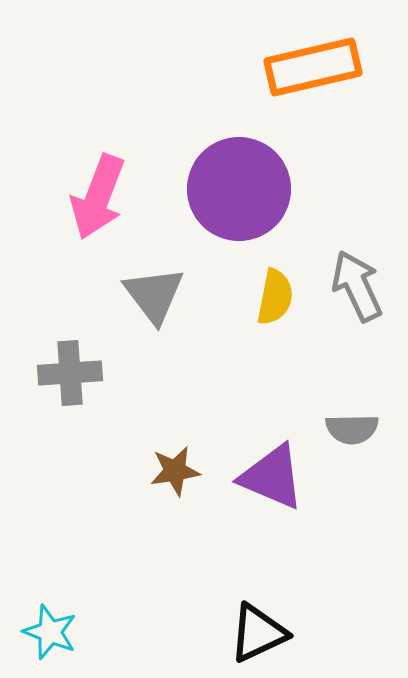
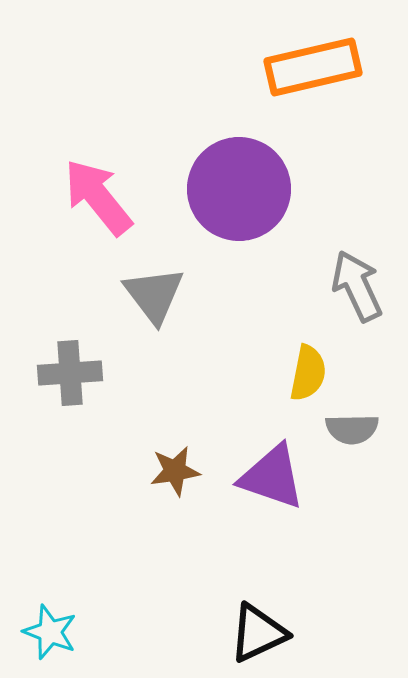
pink arrow: rotated 120 degrees clockwise
yellow semicircle: moved 33 px right, 76 px down
purple triangle: rotated 4 degrees counterclockwise
